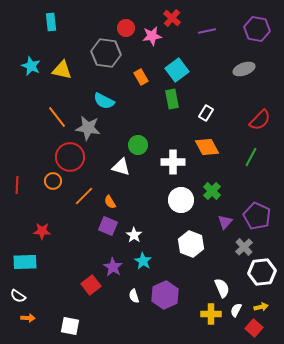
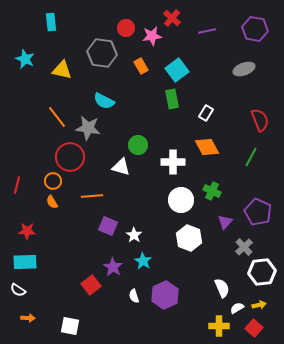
purple hexagon at (257, 29): moved 2 px left
gray hexagon at (106, 53): moved 4 px left
cyan star at (31, 66): moved 6 px left, 7 px up
orange rectangle at (141, 77): moved 11 px up
red semicircle at (260, 120): rotated 65 degrees counterclockwise
red line at (17, 185): rotated 12 degrees clockwise
green cross at (212, 191): rotated 18 degrees counterclockwise
orange line at (84, 196): moved 8 px right; rotated 40 degrees clockwise
orange semicircle at (110, 202): moved 58 px left
purple pentagon at (257, 216): moved 1 px right, 4 px up
red star at (42, 231): moved 15 px left
white hexagon at (191, 244): moved 2 px left, 6 px up
white semicircle at (18, 296): moved 6 px up
yellow arrow at (261, 307): moved 2 px left, 2 px up
white semicircle at (236, 310): moved 1 px right, 2 px up; rotated 32 degrees clockwise
yellow cross at (211, 314): moved 8 px right, 12 px down
